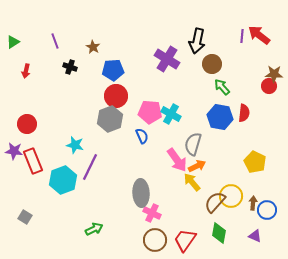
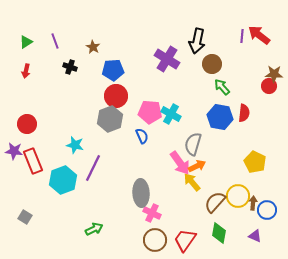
green triangle at (13, 42): moved 13 px right
pink arrow at (177, 160): moved 3 px right, 3 px down
purple line at (90, 167): moved 3 px right, 1 px down
yellow circle at (231, 196): moved 7 px right
